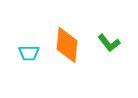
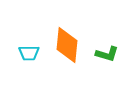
green L-shape: moved 2 px left, 11 px down; rotated 35 degrees counterclockwise
